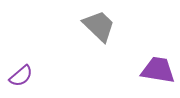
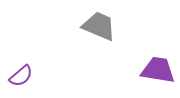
gray trapezoid: rotated 21 degrees counterclockwise
